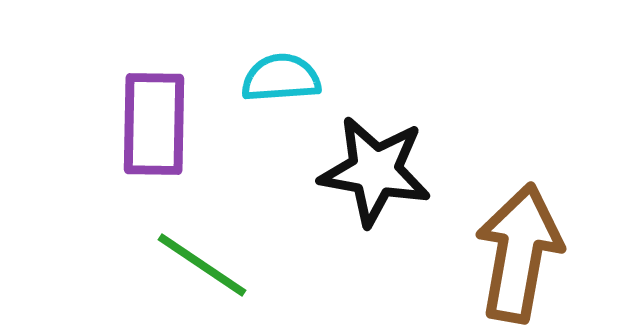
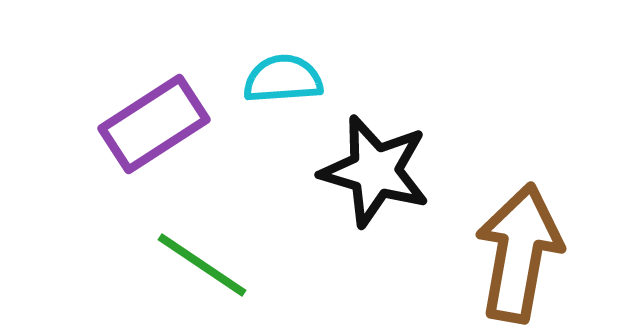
cyan semicircle: moved 2 px right, 1 px down
purple rectangle: rotated 56 degrees clockwise
black star: rotated 6 degrees clockwise
